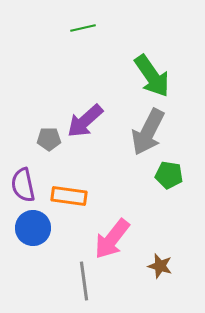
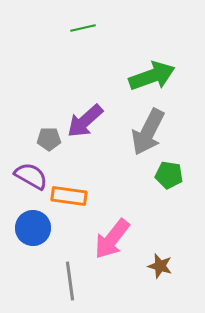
green arrow: rotated 75 degrees counterclockwise
purple semicircle: moved 8 px right, 9 px up; rotated 132 degrees clockwise
gray line: moved 14 px left
